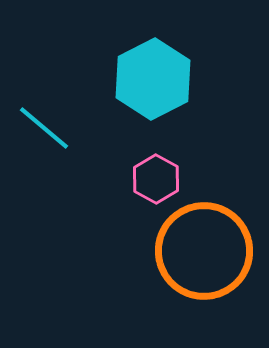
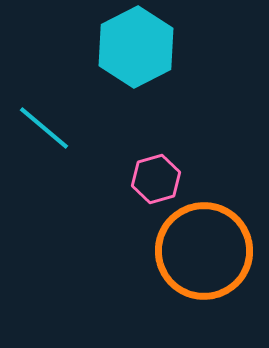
cyan hexagon: moved 17 px left, 32 px up
pink hexagon: rotated 15 degrees clockwise
